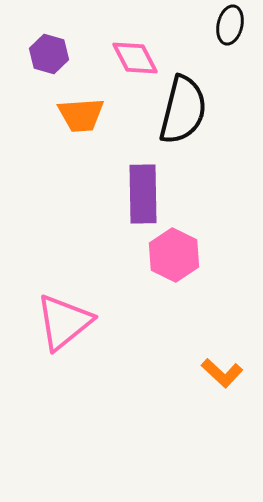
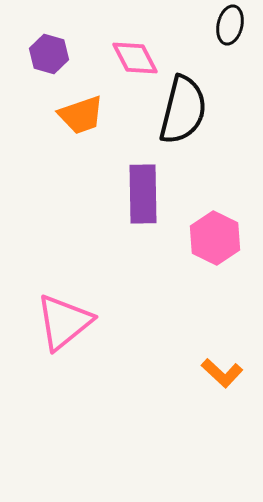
orange trapezoid: rotated 15 degrees counterclockwise
pink hexagon: moved 41 px right, 17 px up
